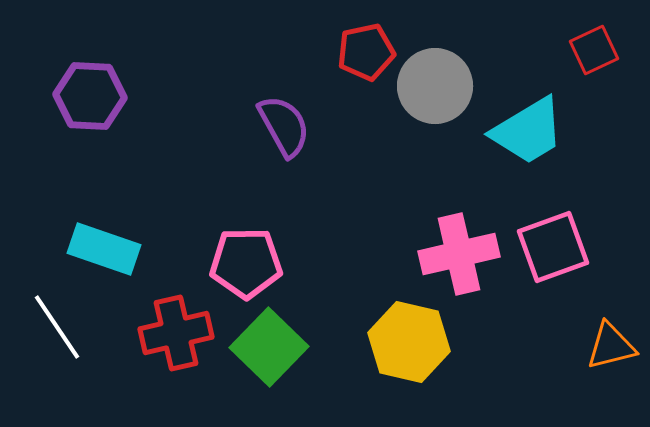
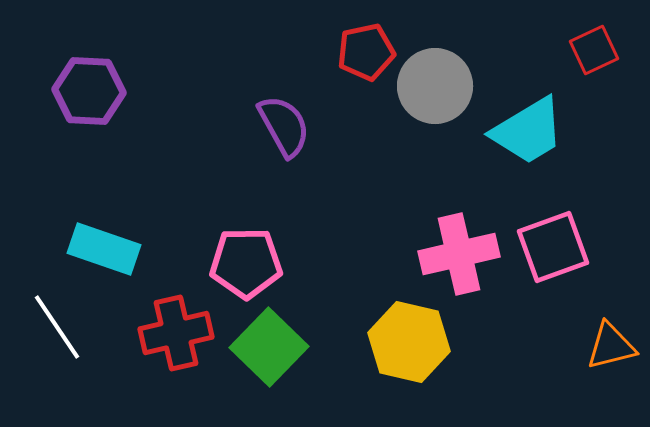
purple hexagon: moved 1 px left, 5 px up
